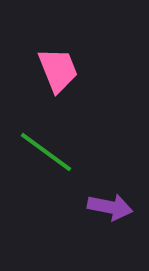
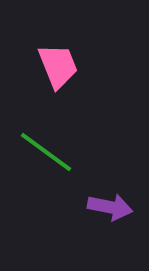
pink trapezoid: moved 4 px up
